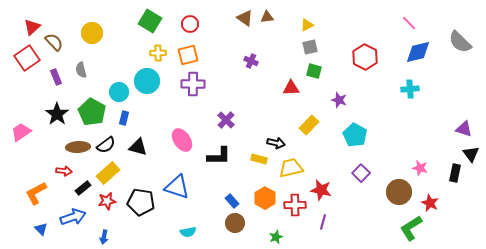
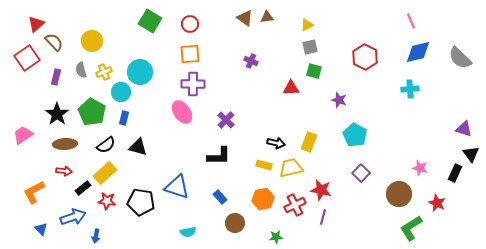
pink line at (409, 23): moved 2 px right, 2 px up; rotated 21 degrees clockwise
red triangle at (32, 27): moved 4 px right, 3 px up
yellow circle at (92, 33): moved 8 px down
gray semicircle at (460, 42): moved 16 px down
yellow cross at (158, 53): moved 54 px left, 19 px down; rotated 21 degrees counterclockwise
orange square at (188, 55): moved 2 px right, 1 px up; rotated 10 degrees clockwise
purple rectangle at (56, 77): rotated 35 degrees clockwise
cyan circle at (147, 81): moved 7 px left, 9 px up
cyan circle at (119, 92): moved 2 px right
yellow rectangle at (309, 125): moved 17 px down; rotated 24 degrees counterclockwise
pink trapezoid at (21, 132): moved 2 px right, 3 px down
pink ellipse at (182, 140): moved 28 px up
brown ellipse at (78, 147): moved 13 px left, 3 px up
yellow rectangle at (259, 159): moved 5 px right, 6 px down
yellow rectangle at (108, 173): moved 3 px left
black rectangle at (455, 173): rotated 12 degrees clockwise
brown circle at (399, 192): moved 2 px down
orange L-shape at (36, 193): moved 2 px left, 1 px up
orange hexagon at (265, 198): moved 2 px left, 1 px down; rotated 20 degrees clockwise
red star at (107, 201): rotated 18 degrees clockwise
blue rectangle at (232, 201): moved 12 px left, 4 px up
red star at (430, 203): moved 7 px right
red cross at (295, 205): rotated 25 degrees counterclockwise
purple line at (323, 222): moved 5 px up
blue arrow at (104, 237): moved 8 px left, 1 px up
green star at (276, 237): rotated 16 degrees clockwise
